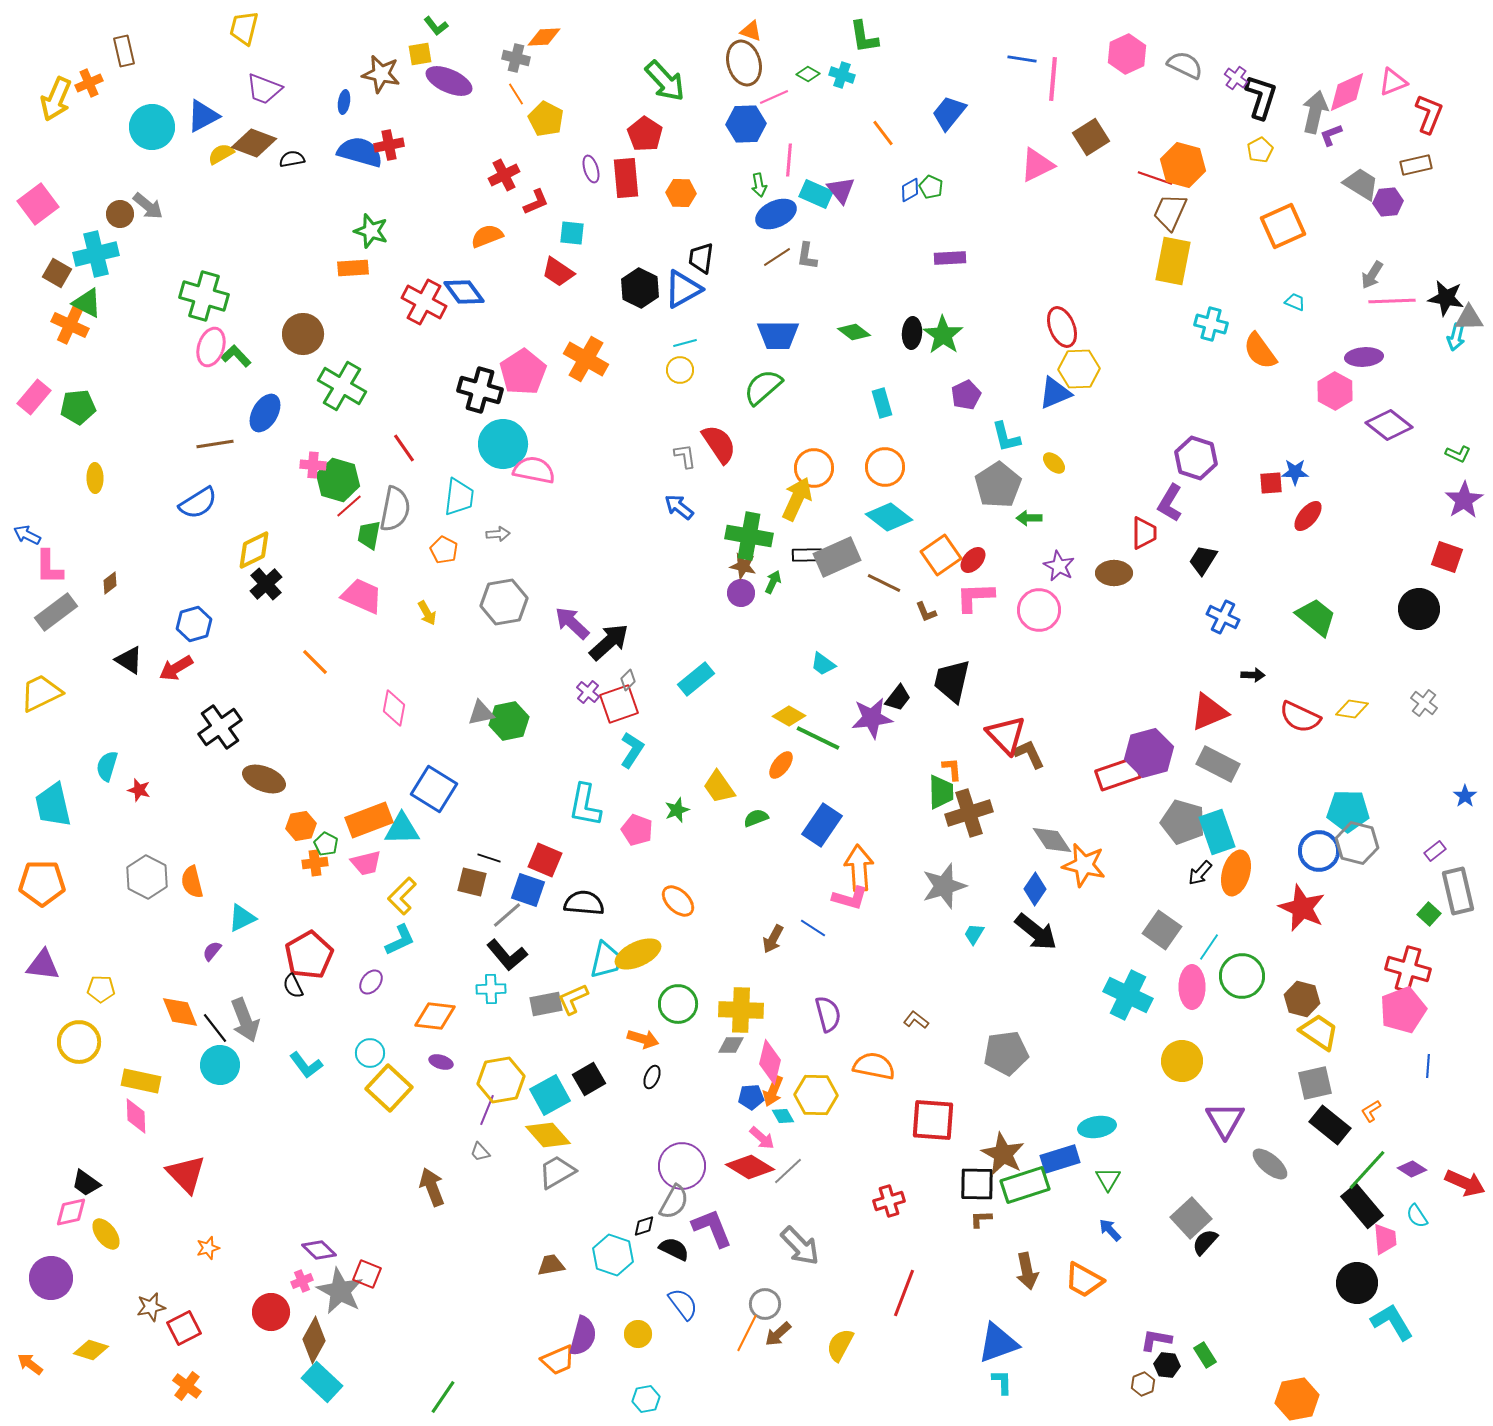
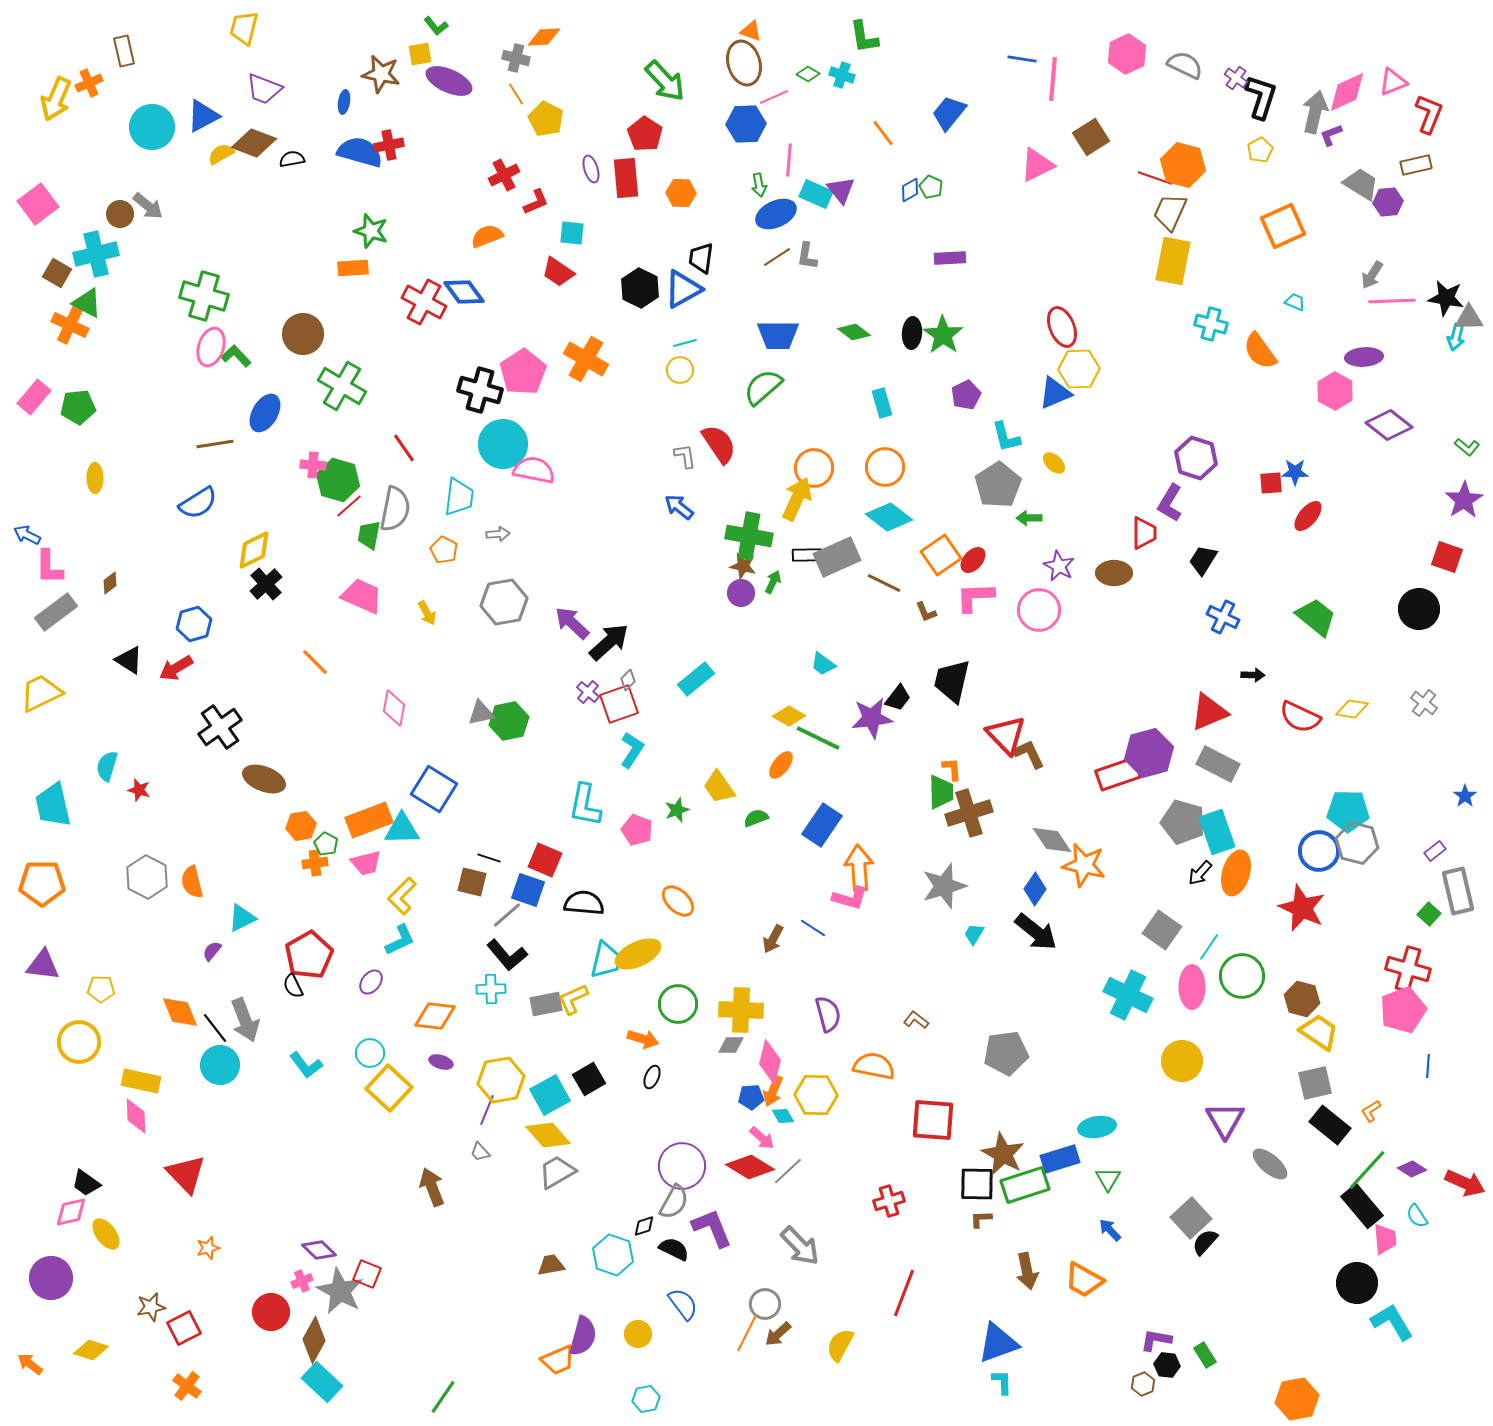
green L-shape at (1458, 454): moved 9 px right, 7 px up; rotated 15 degrees clockwise
